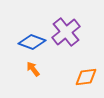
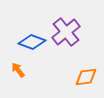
orange arrow: moved 15 px left, 1 px down
